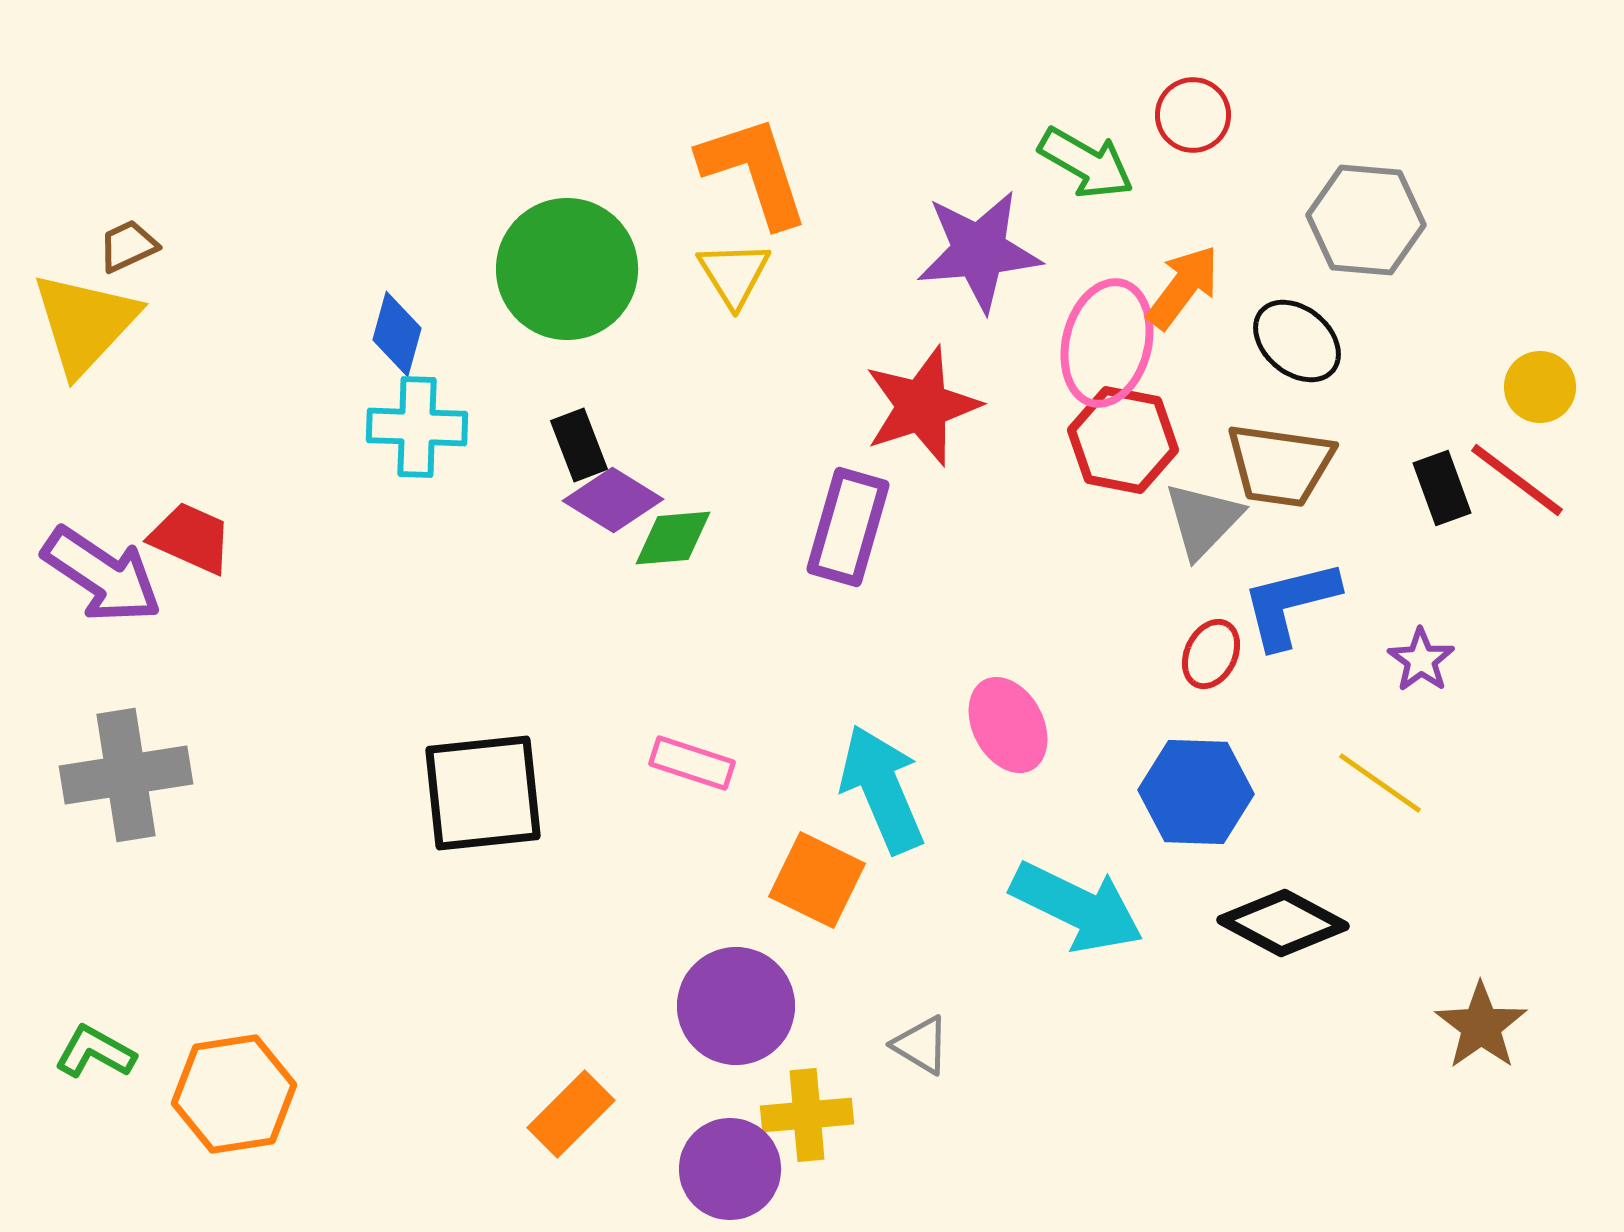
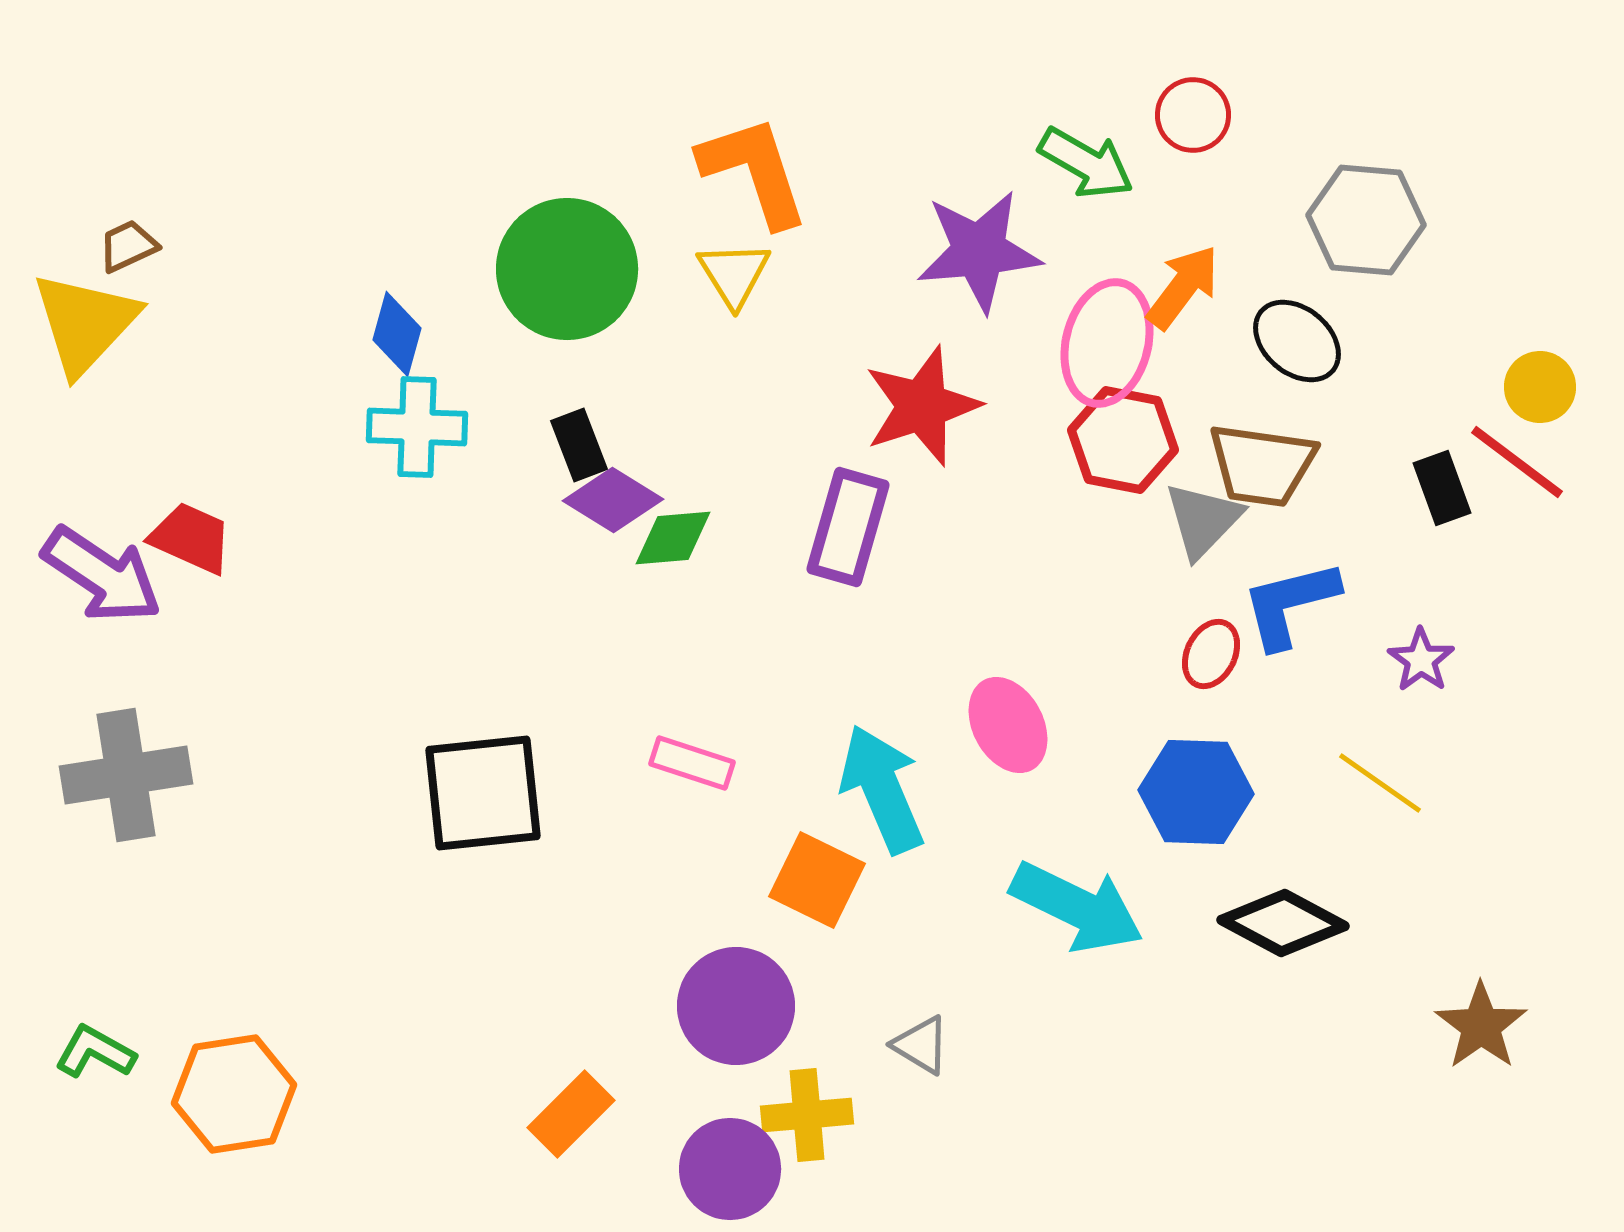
brown trapezoid at (1280, 465): moved 18 px left
red line at (1517, 480): moved 18 px up
